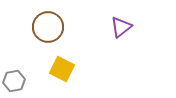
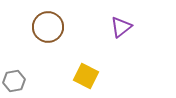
yellow square: moved 24 px right, 7 px down
